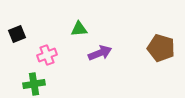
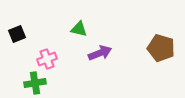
green triangle: rotated 18 degrees clockwise
pink cross: moved 4 px down
green cross: moved 1 px right, 1 px up
